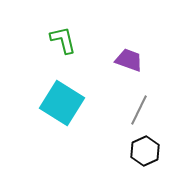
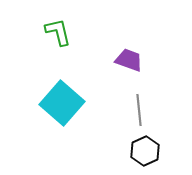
green L-shape: moved 5 px left, 8 px up
cyan square: rotated 9 degrees clockwise
gray line: rotated 32 degrees counterclockwise
